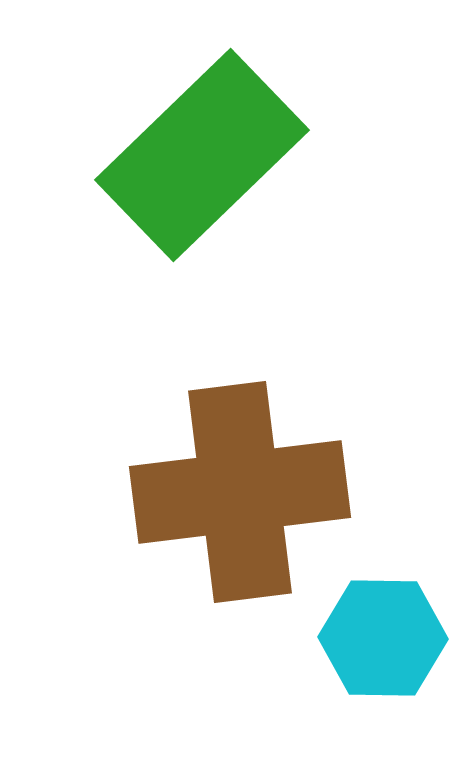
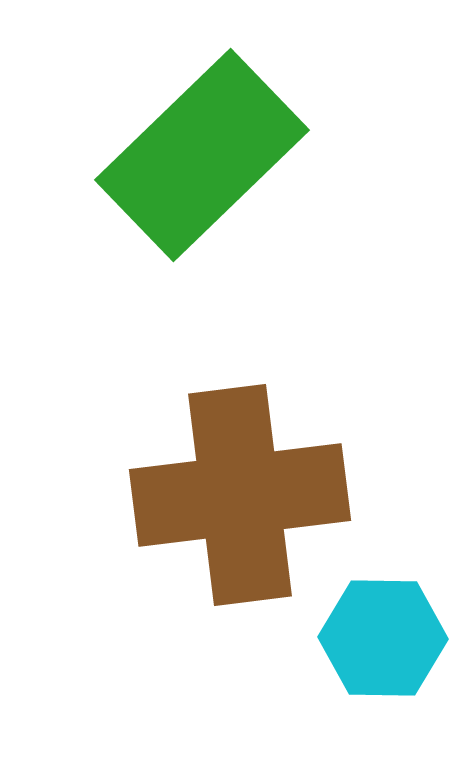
brown cross: moved 3 px down
